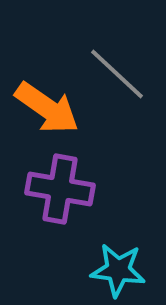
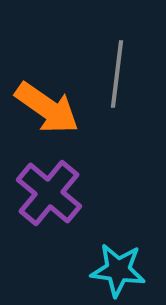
gray line: rotated 54 degrees clockwise
purple cross: moved 11 px left, 4 px down; rotated 30 degrees clockwise
